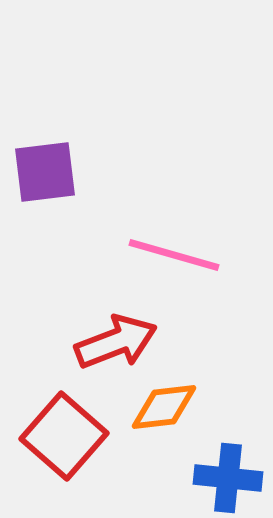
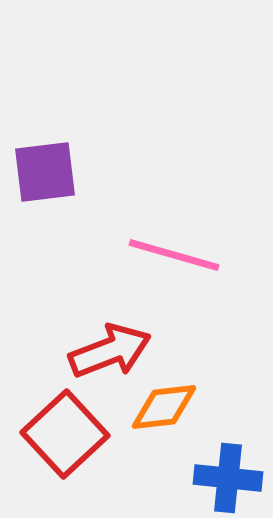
red arrow: moved 6 px left, 9 px down
red square: moved 1 px right, 2 px up; rotated 6 degrees clockwise
